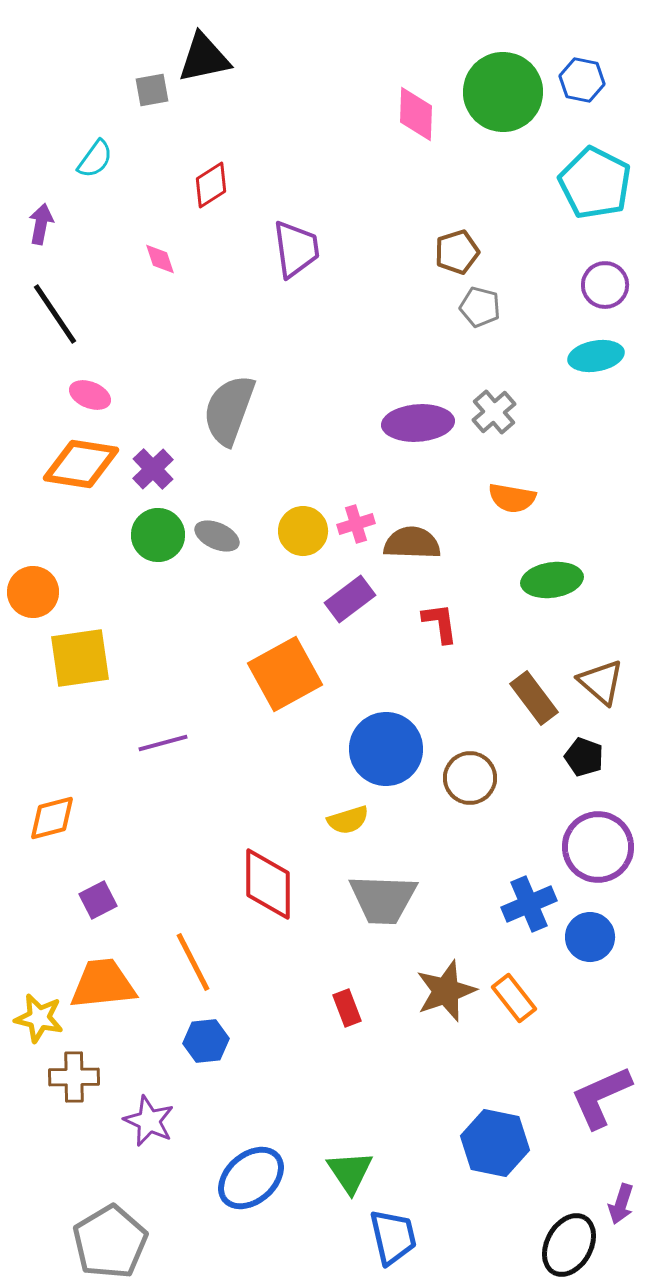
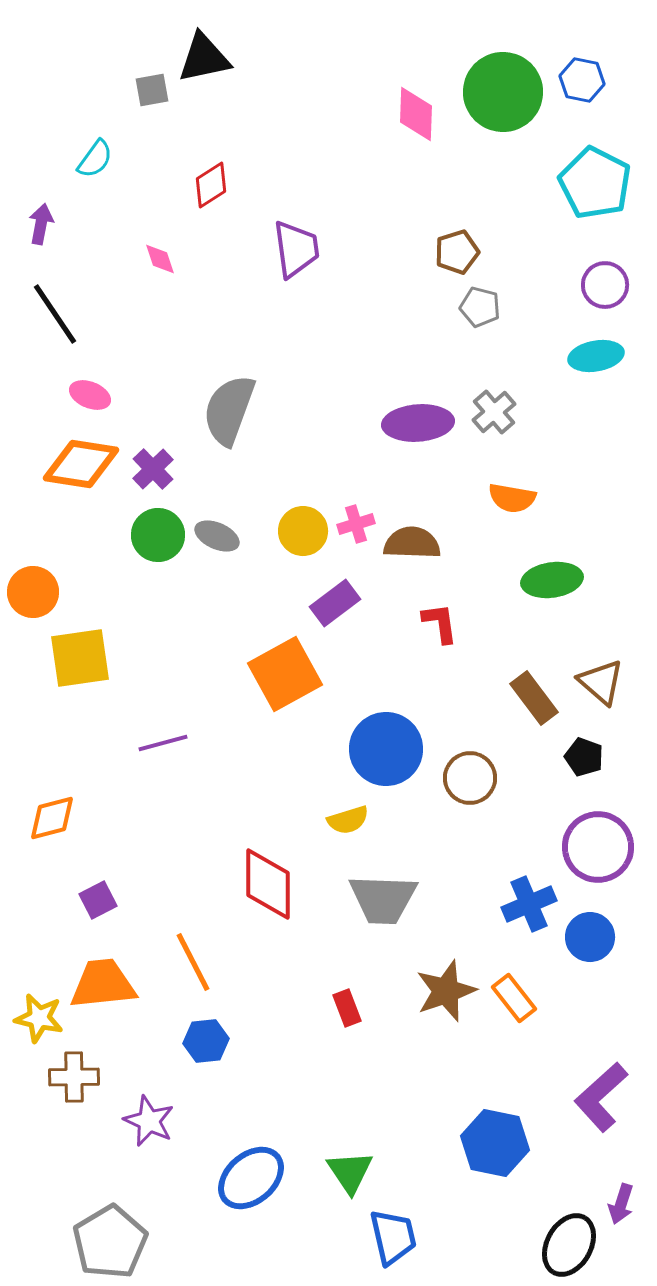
purple rectangle at (350, 599): moved 15 px left, 4 px down
purple L-shape at (601, 1097): rotated 18 degrees counterclockwise
